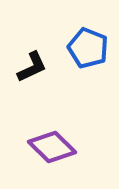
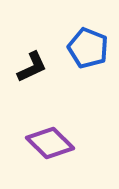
purple diamond: moved 2 px left, 4 px up
